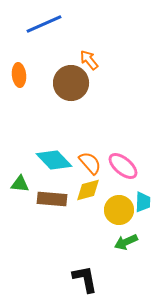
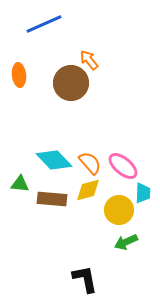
cyan trapezoid: moved 9 px up
